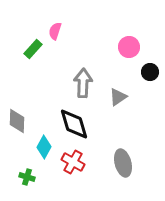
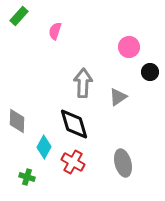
green rectangle: moved 14 px left, 33 px up
